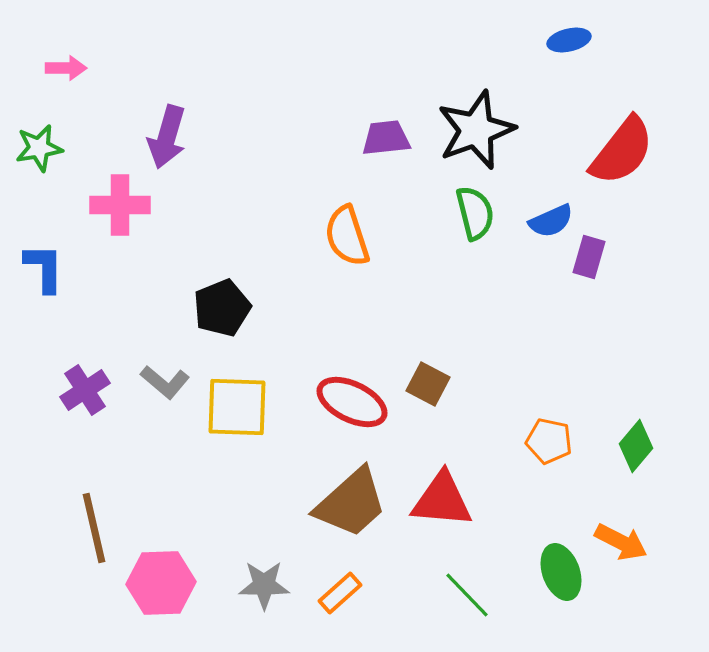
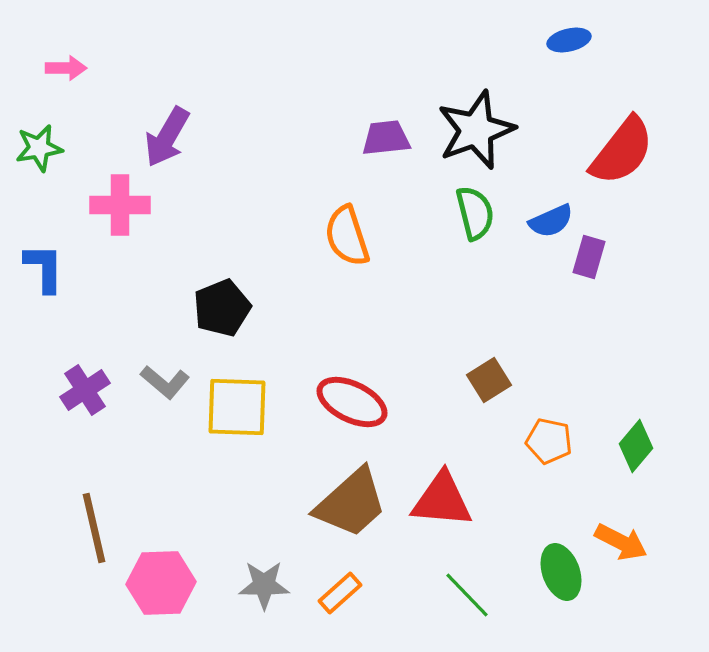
purple arrow: rotated 14 degrees clockwise
brown square: moved 61 px right, 4 px up; rotated 30 degrees clockwise
